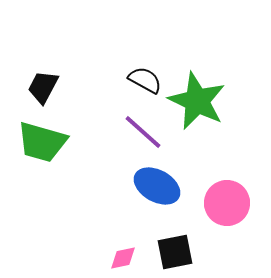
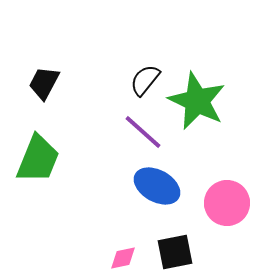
black semicircle: rotated 80 degrees counterclockwise
black trapezoid: moved 1 px right, 4 px up
green trapezoid: moved 4 px left, 17 px down; rotated 84 degrees counterclockwise
